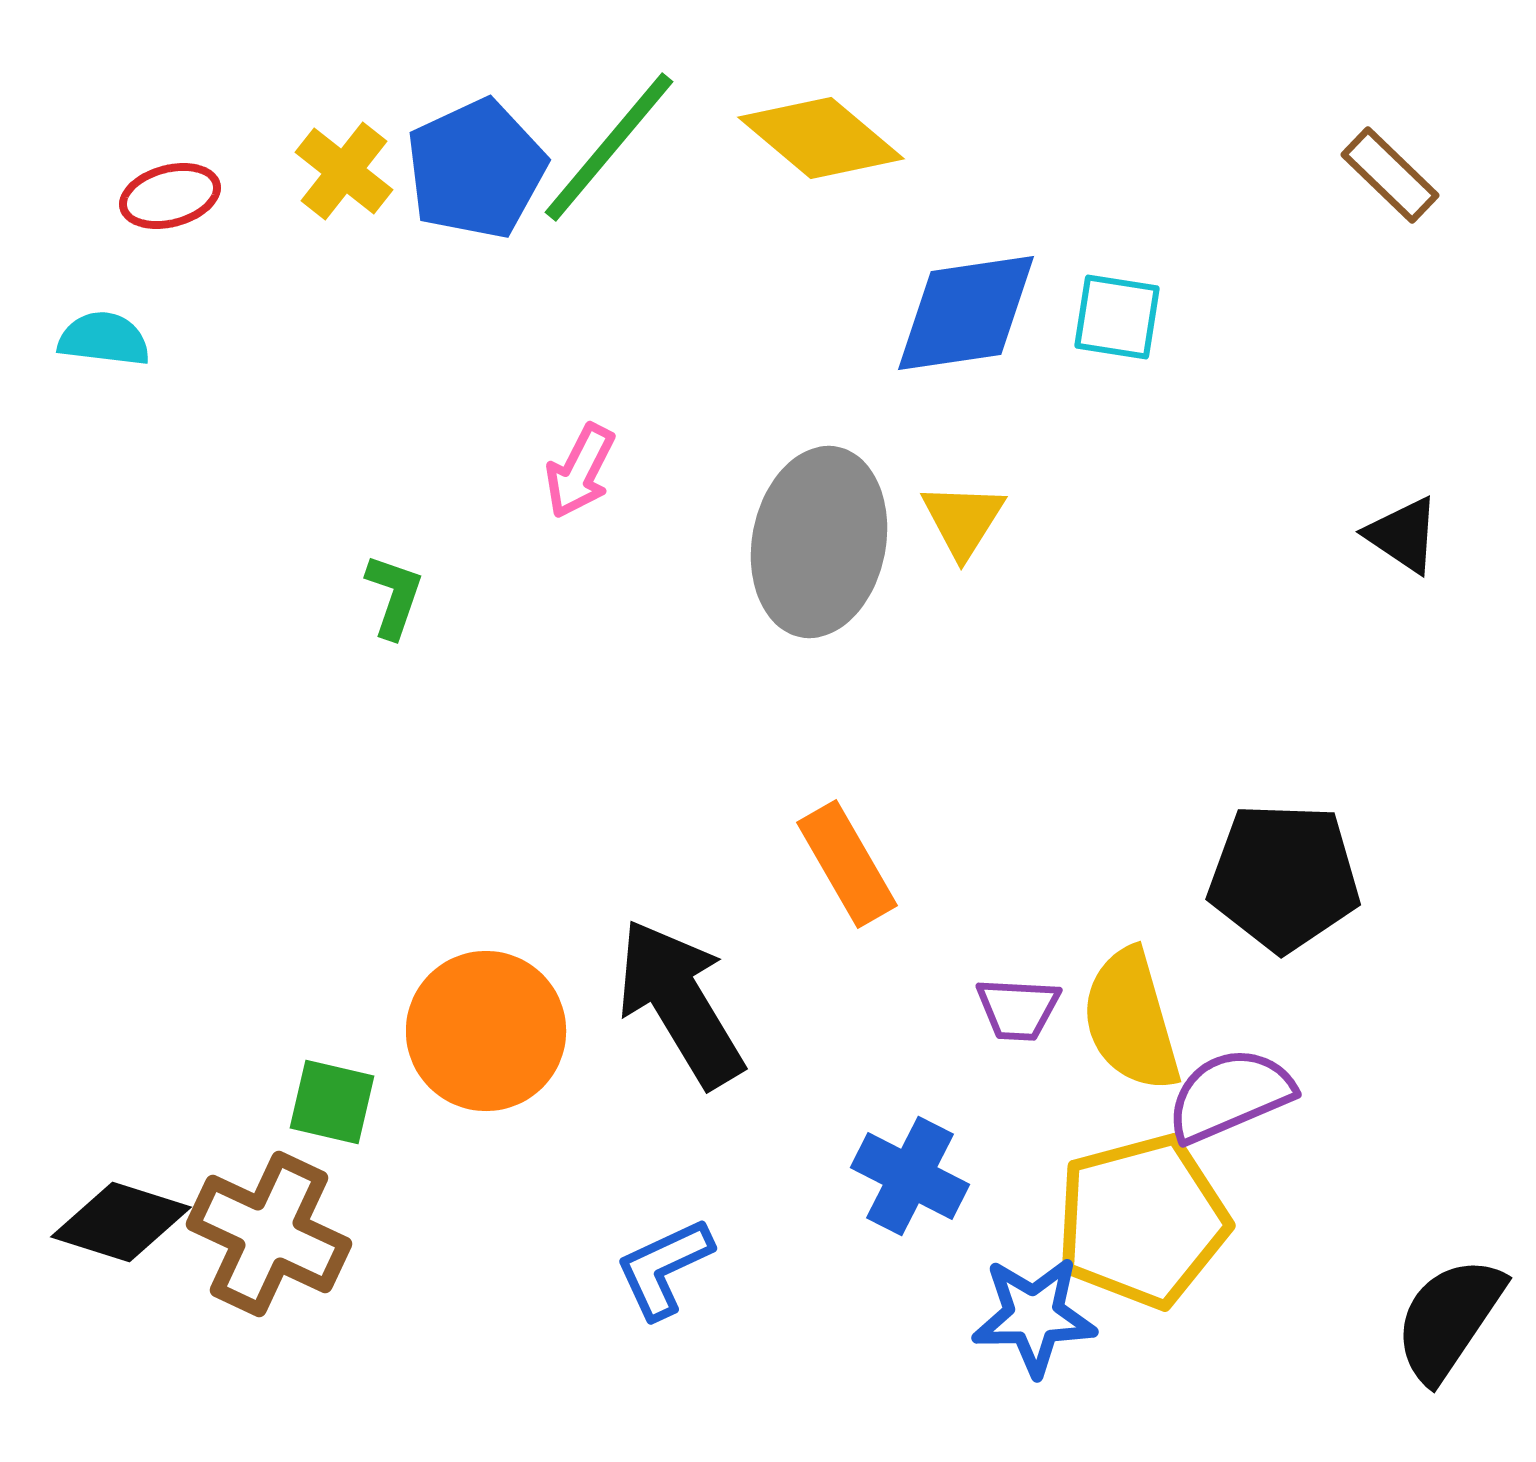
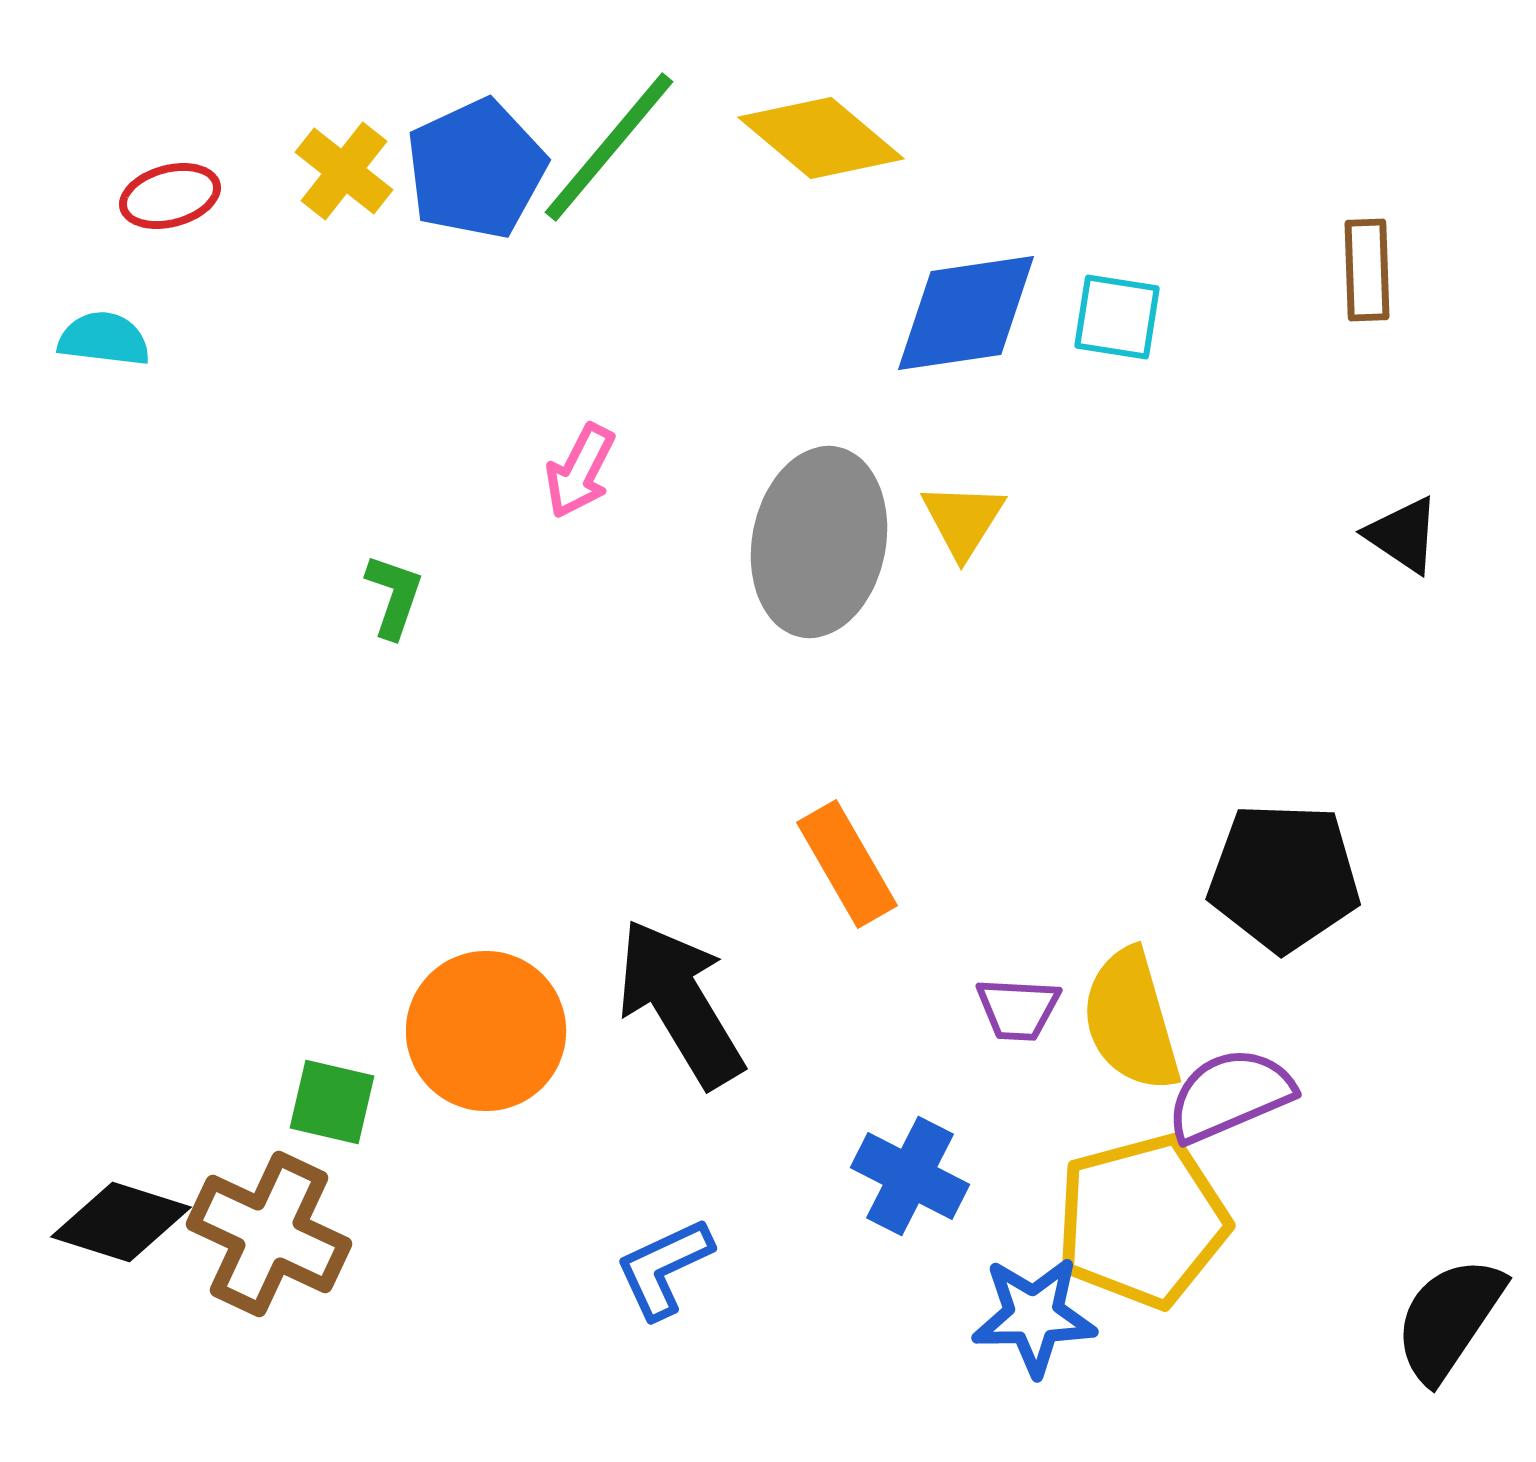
brown rectangle: moved 23 px left, 95 px down; rotated 44 degrees clockwise
